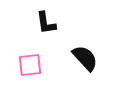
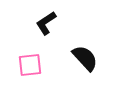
black L-shape: rotated 65 degrees clockwise
